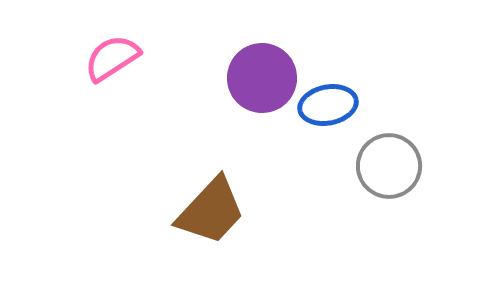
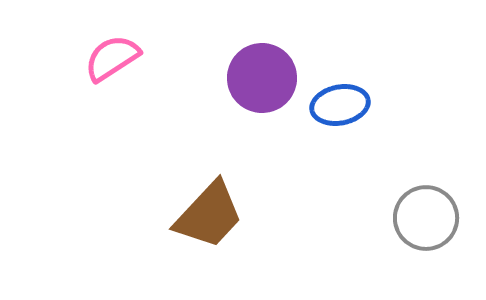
blue ellipse: moved 12 px right
gray circle: moved 37 px right, 52 px down
brown trapezoid: moved 2 px left, 4 px down
